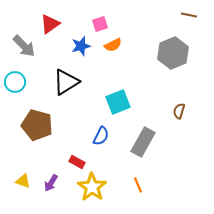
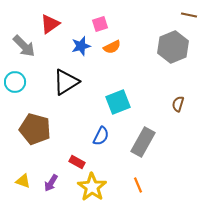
orange semicircle: moved 1 px left, 2 px down
gray hexagon: moved 6 px up
brown semicircle: moved 1 px left, 7 px up
brown pentagon: moved 2 px left, 4 px down
